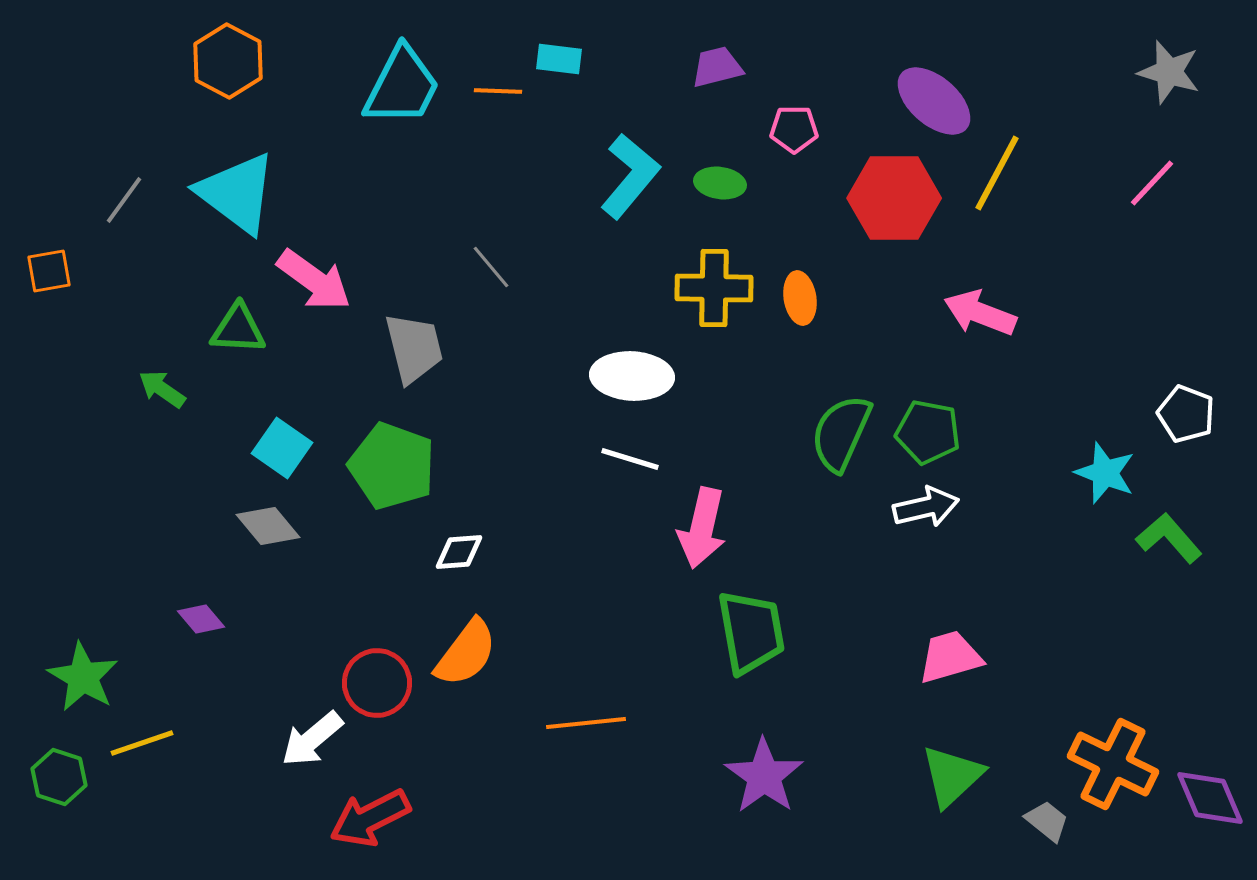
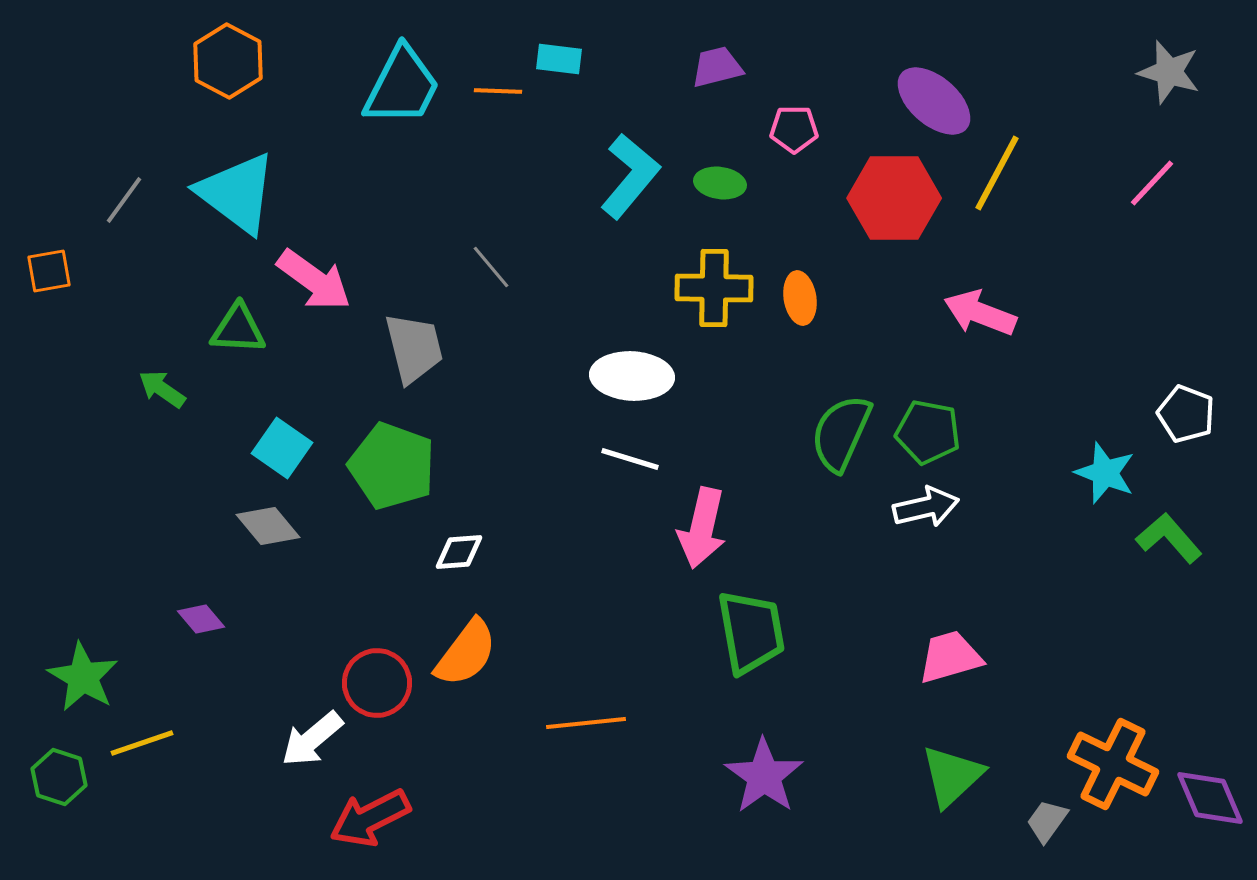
gray trapezoid at (1047, 821): rotated 93 degrees counterclockwise
